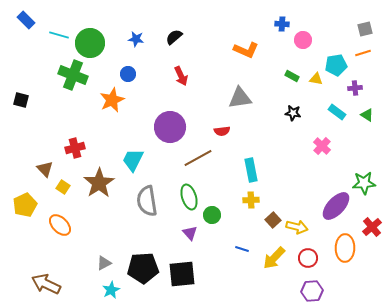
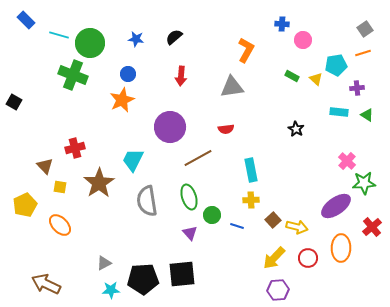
gray square at (365, 29): rotated 21 degrees counterclockwise
orange L-shape at (246, 50): rotated 85 degrees counterclockwise
red arrow at (181, 76): rotated 30 degrees clockwise
yellow triangle at (316, 79): rotated 32 degrees clockwise
purple cross at (355, 88): moved 2 px right
gray triangle at (240, 98): moved 8 px left, 11 px up
black square at (21, 100): moved 7 px left, 2 px down; rotated 14 degrees clockwise
orange star at (112, 100): moved 10 px right
cyan rectangle at (337, 112): moved 2 px right; rotated 30 degrees counterclockwise
black star at (293, 113): moved 3 px right, 16 px down; rotated 21 degrees clockwise
red semicircle at (222, 131): moved 4 px right, 2 px up
pink cross at (322, 146): moved 25 px right, 15 px down
brown triangle at (45, 169): moved 3 px up
yellow square at (63, 187): moved 3 px left; rotated 24 degrees counterclockwise
purple ellipse at (336, 206): rotated 12 degrees clockwise
orange ellipse at (345, 248): moved 4 px left
blue line at (242, 249): moved 5 px left, 23 px up
black pentagon at (143, 268): moved 11 px down
cyan star at (111, 290): rotated 24 degrees clockwise
purple hexagon at (312, 291): moved 34 px left, 1 px up
